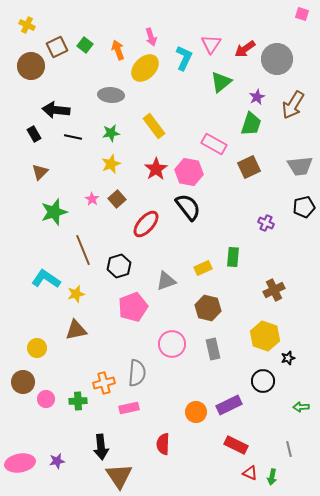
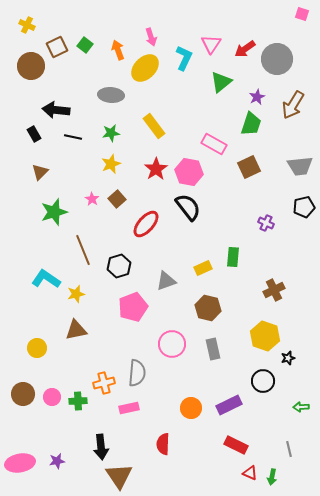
brown circle at (23, 382): moved 12 px down
pink circle at (46, 399): moved 6 px right, 2 px up
orange circle at (196, 412): moved 5 px left, 4 px up
